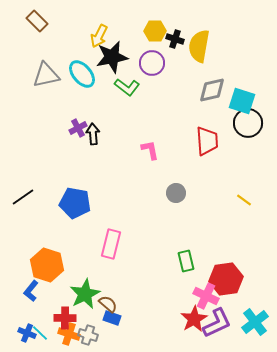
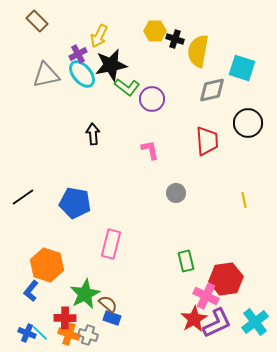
yellow semicircle: moved 1 px left, 5 px down
black star: moved 1 px left, 8 px down
purple circle: moved 36 px down
cyan square: moved 33 px up
purple cross: moved 74 px up
yellow line: rotated 42 degrees clockwise
